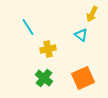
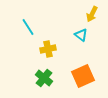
orange square: moved 2 px up
